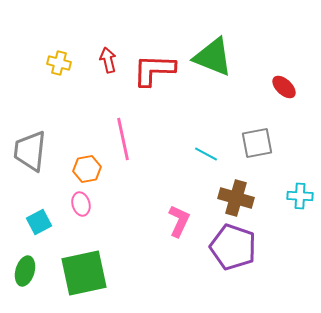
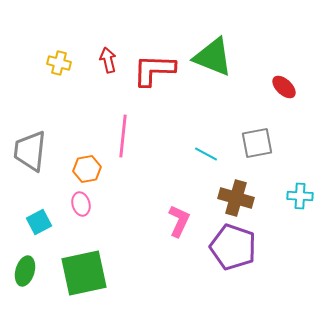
pink line: moved 3 px up; rotated 18 degrees clockwise
